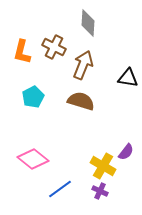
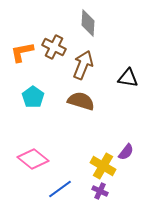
orange L-shape: rotated 65 degrees clockwise
cyan pentagon: rotated 10 degrees counterclockwise
